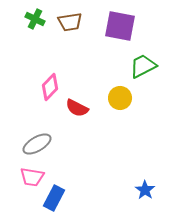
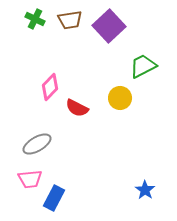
brown trapezoid: moved 2 px up
purple square: moved 11 px left; rotated 36 degrees clockwise
pink trapezoid: moved 2 px left, 2 px down; rotated 15 degrees counterclockwise
